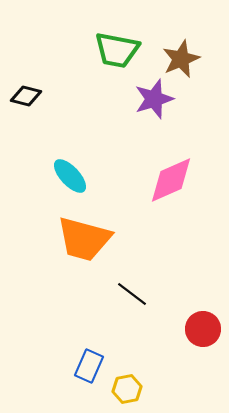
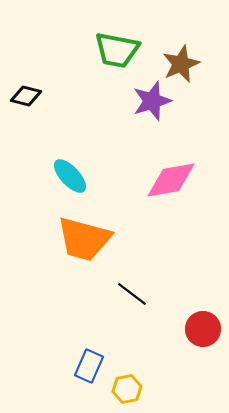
brown star: moved 5 px down
purple star: moved 2 px left, 2 px down
pink diamond: rotated 14 degrees clockwise
